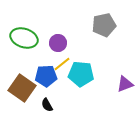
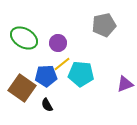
green ellipse: rotated 12 degrees clockwise
